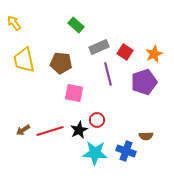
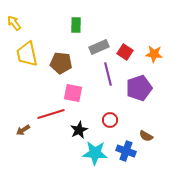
green rectangle: rotated 49 degrees clockwise
orange star: rotated 30 degrees clockwise
yellow trapezoid: moved 3 px right, 6 px up
purple pentagon: moved 5 px left, 6 px down
pink square: moved 1 px left
red circle: moved 13 px right
red line: moved 1 px right, 17 px up
brown semicircle: rotated 32 degrees clockwise
